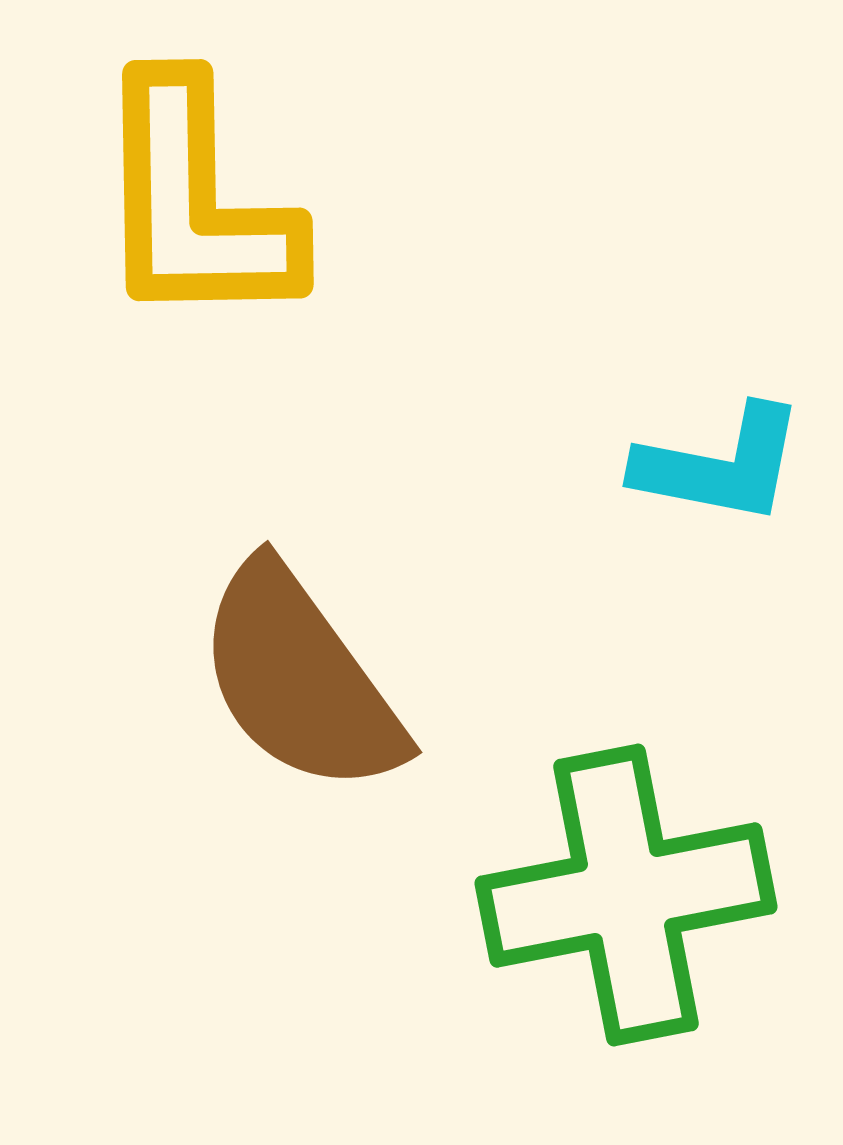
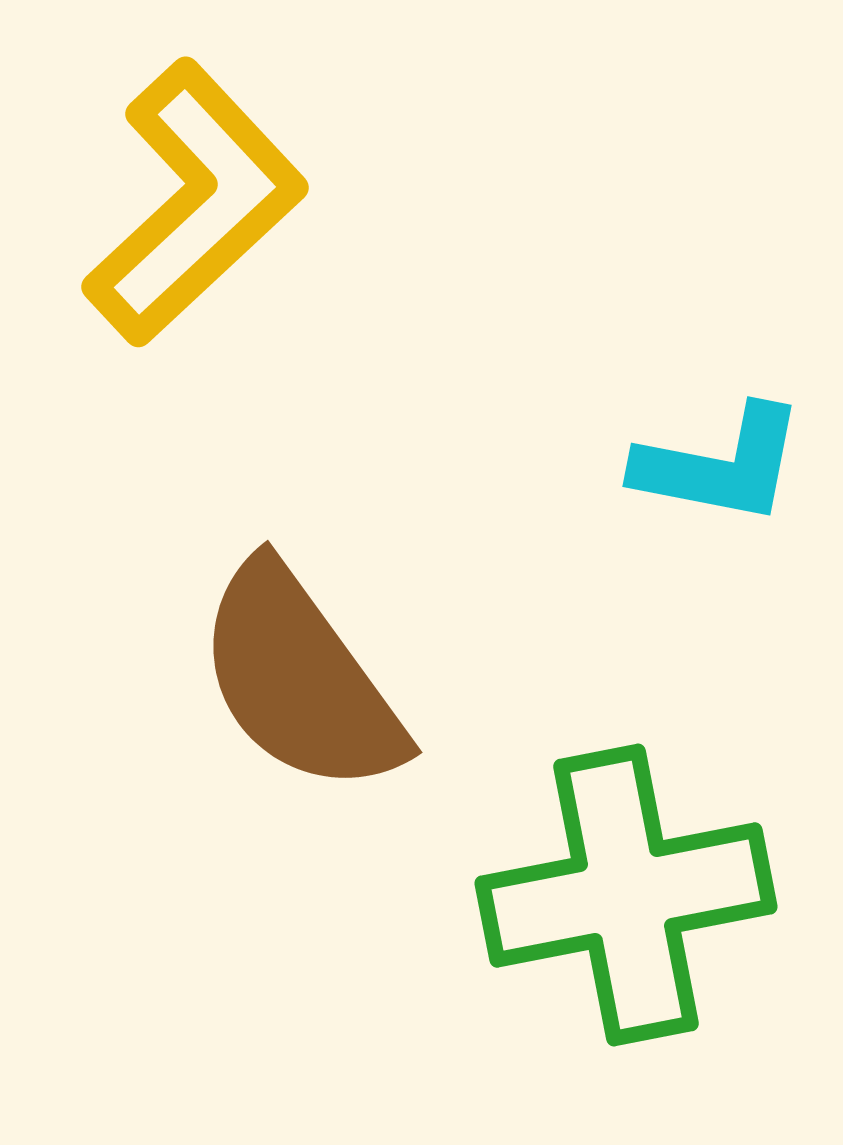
yellow L-shape: rotated 132 degrees counterclockwise
